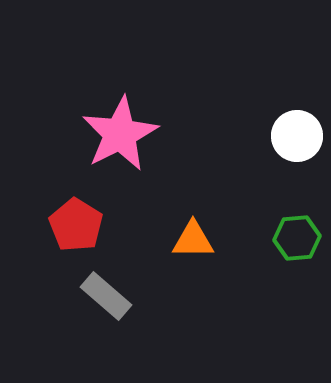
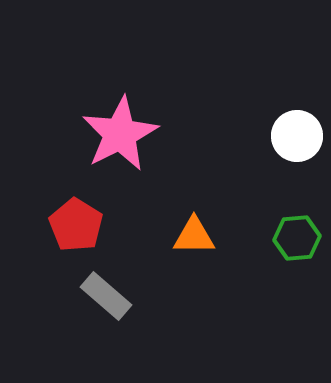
orange triangle: moved 1 px right, 4 px up
